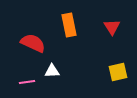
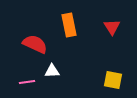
red semicircle: moved 2 px right, 1 px down
yellow square: moved 5 px left, 8 px down; rotated 24 degrees clockwise
